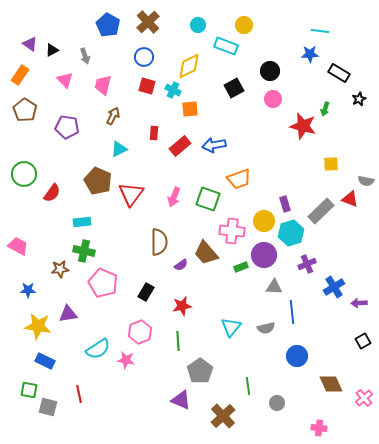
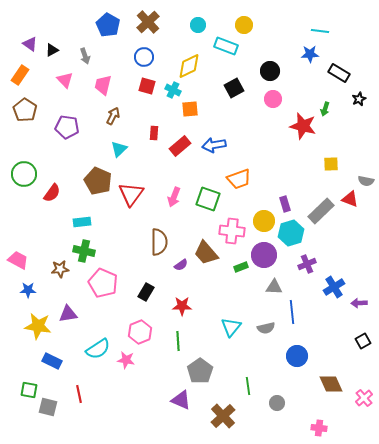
cyan triangle at (119, 149): rotated 18 degrees counterclockwise
pink trapezoid at (18, 246): moved 14 px down
red star at (182, 306): rotated 12 degrees clockwise
blue rectangle at (45, 361): moved 7 px right
